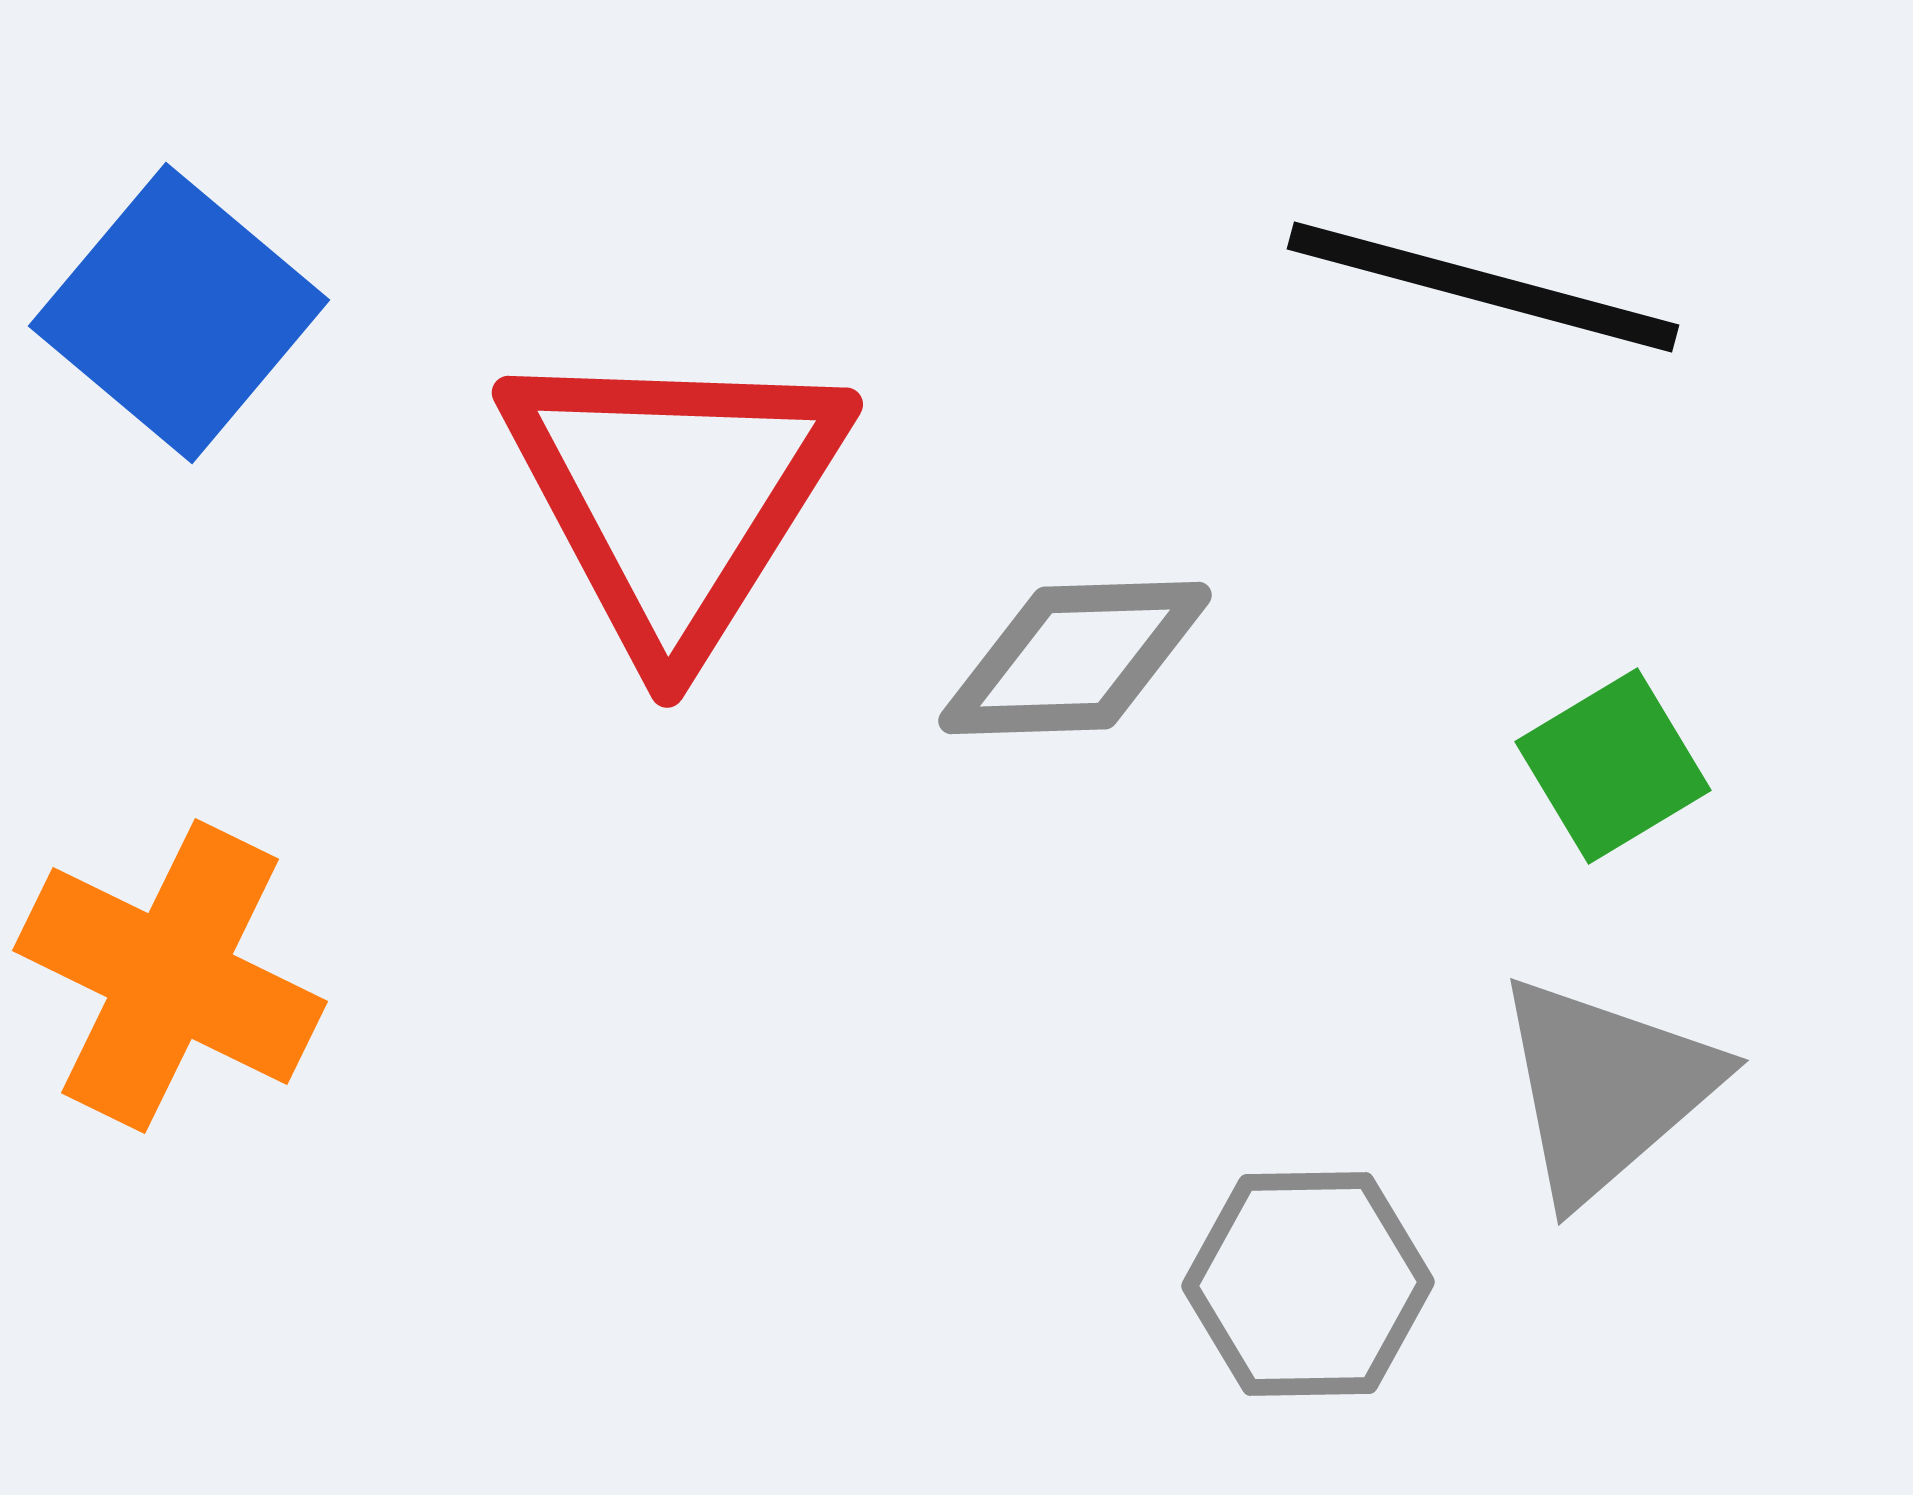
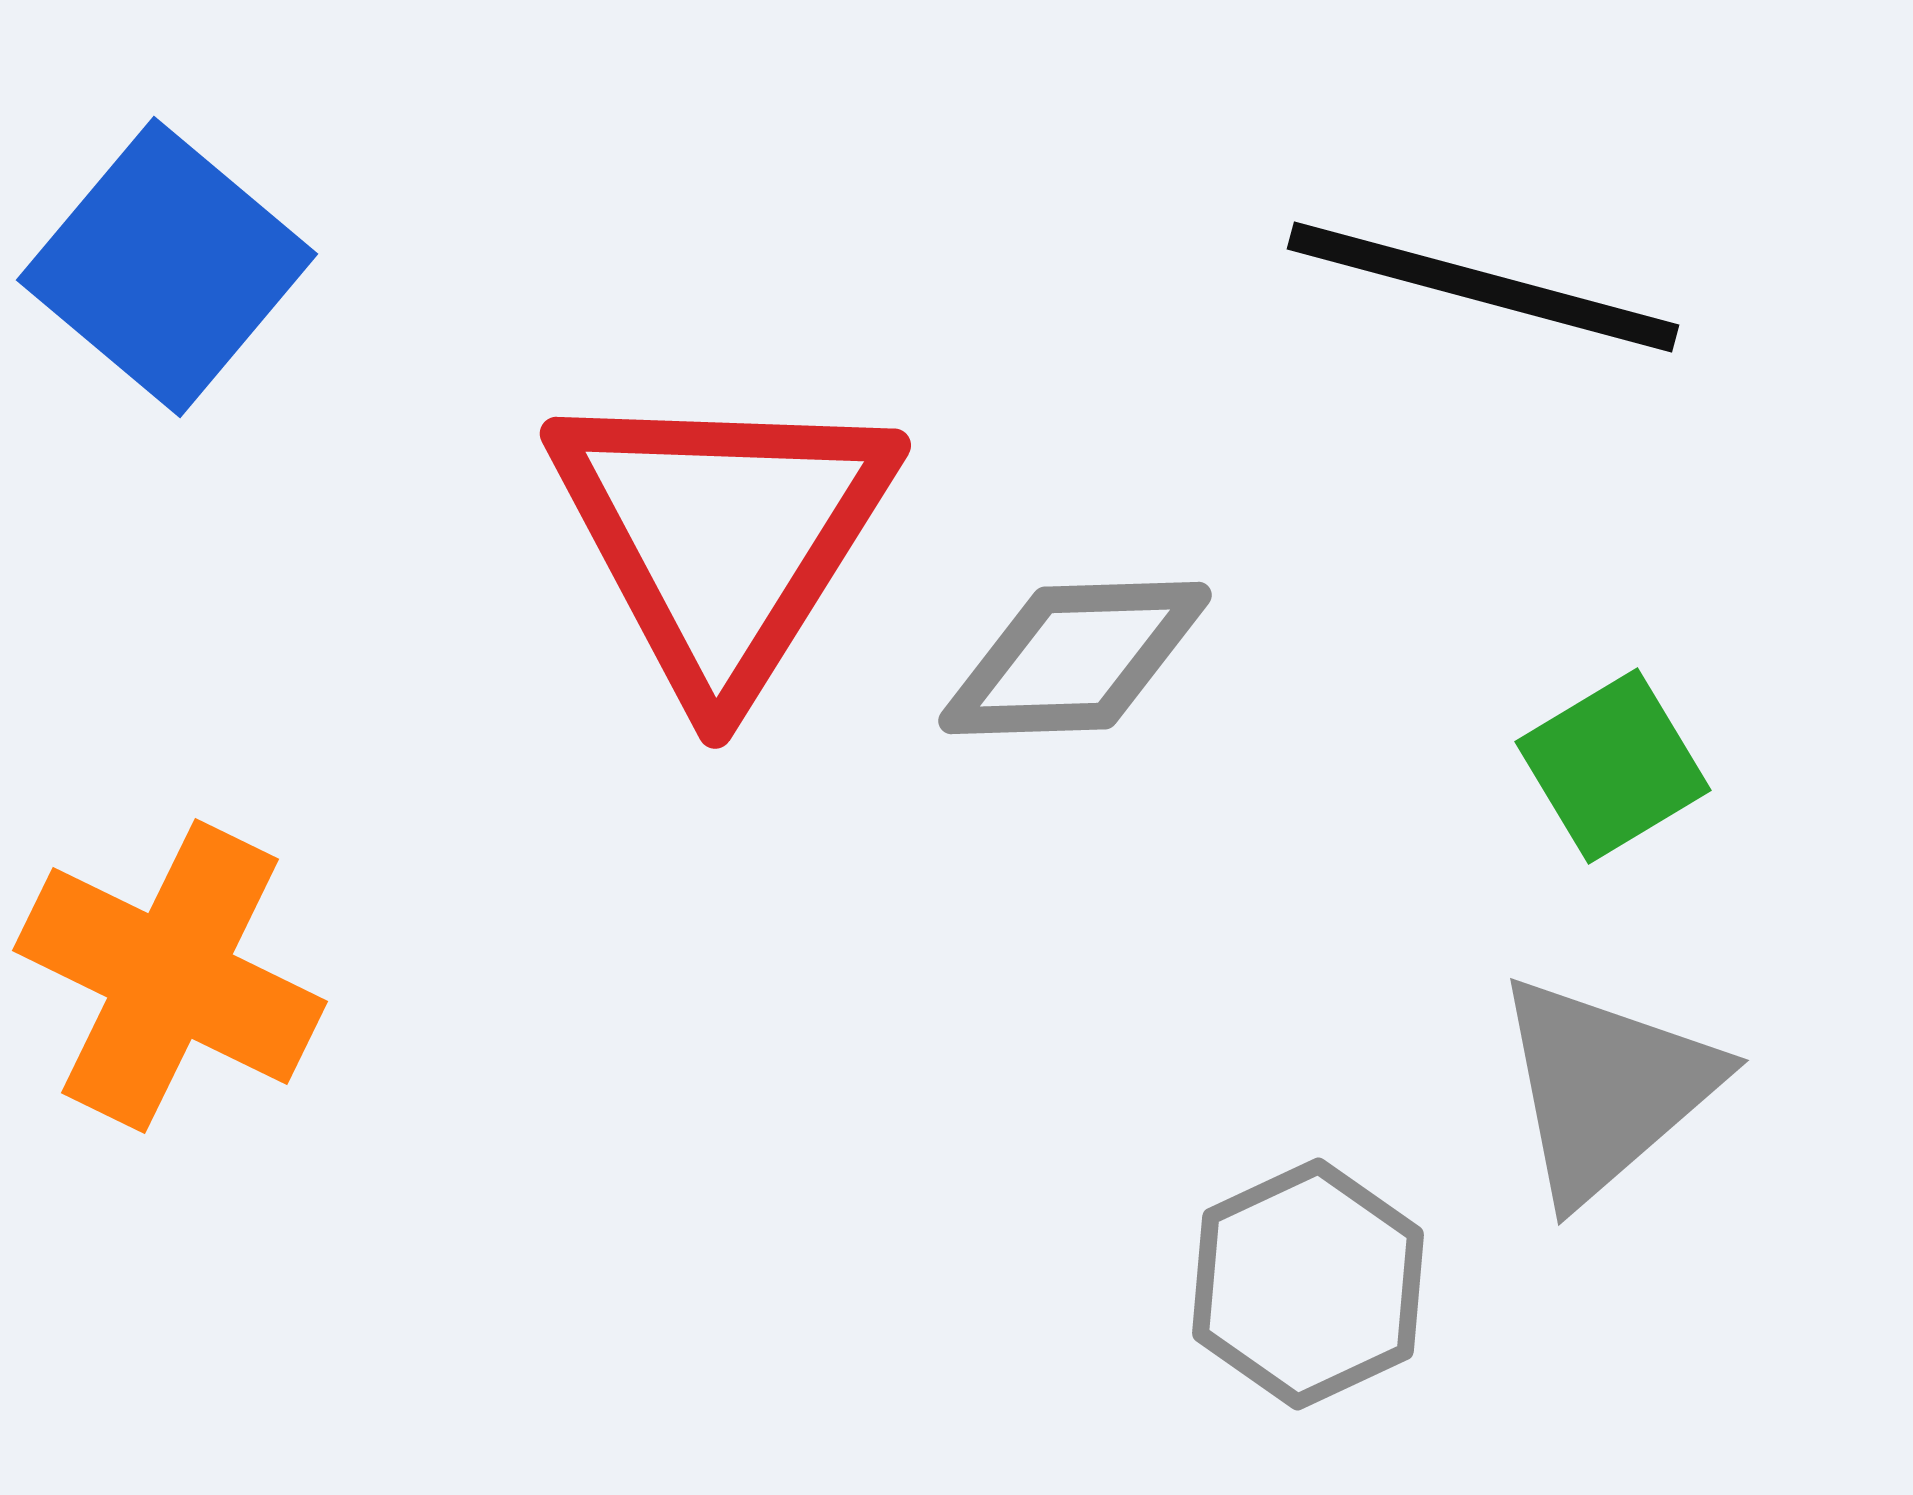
blue square: moved 12 px left, 46 px up
red triangle: moved 48 px right, 41 px down
gray hexagon: rotated 24 degrees counterclockwise
